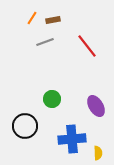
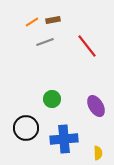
orange line: moved 4 px down; rotated 24 degrees clockwise
black circle: moved 1 px right, 2 px down
blue cross: moved 8 px left
